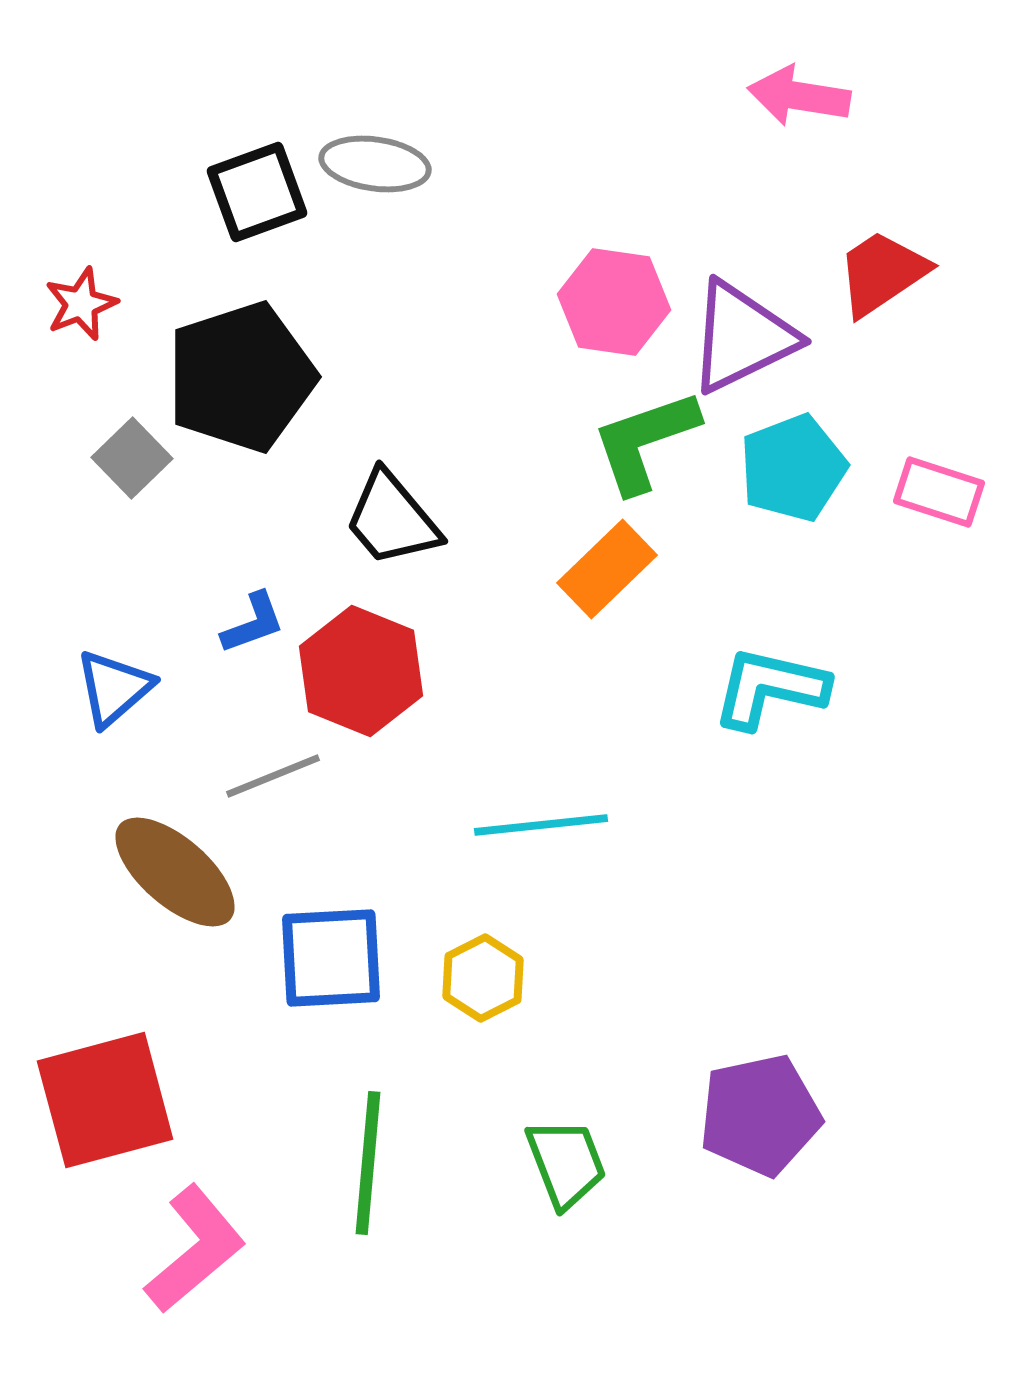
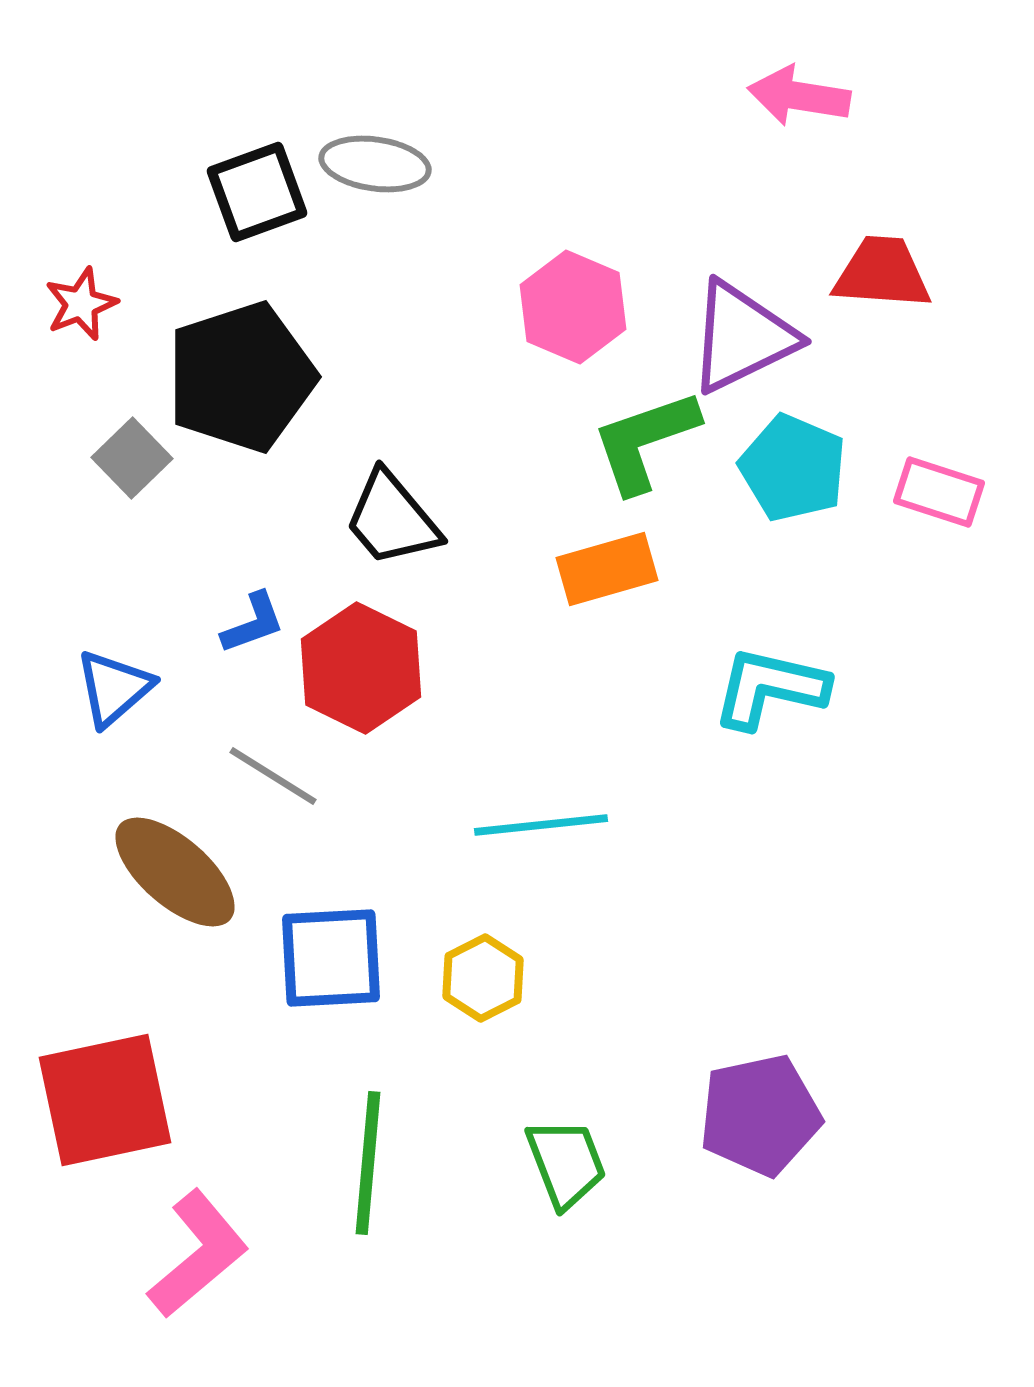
red trapezoid: rotated 38 degrees clockwise
pink hexagon: moved 41 px left, 5 px down; rotated 15 degrees clockwise
cyan pentagon: rotated 28 degrees counterclockwise
orange rectangle: rotated 28 degrees clockwise
red hexagon: moved 3 px up; rotated 4 degrees clockwise
gray line: rotated 54 degrees clockwise
red square: rotated 3 degrees clockwise
pink L-shape: moved 3 px right, 5 px down
